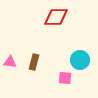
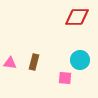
red diamond: moved 21 px right
pink triangle: moved 1 px down
